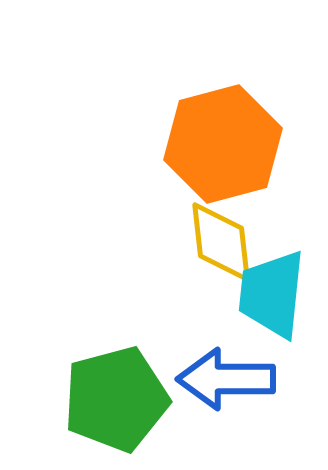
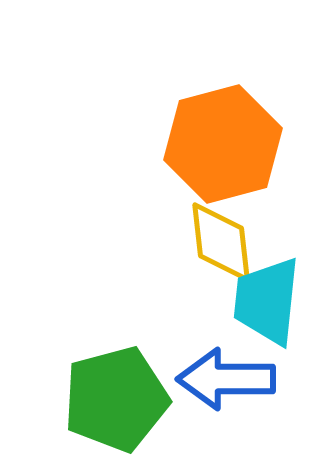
cyan trapezoid: moved 5 px left, 7 px down
